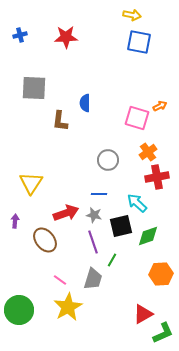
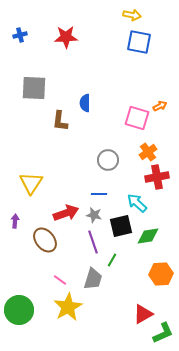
green diamond: rotated 10 degrees clockwise
